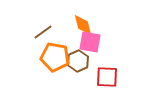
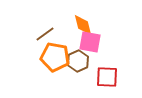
brown line: moved 2 px right, 2 px down
